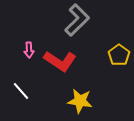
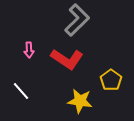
yellow pentagon: moved 8 px left, 25 px down
red L-shape: moved 7 px right, 2 px up
